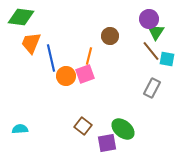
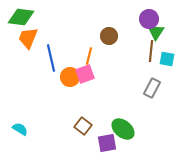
brown circle: moved 1 px left
orange trapezoid: moved 3 px left, 5 px up
brown line: rotated 45 degrees clockwise
orange circle: moved 4 px right, 1 px down
cyan semicircle: rotated 35 degrees clockwise
